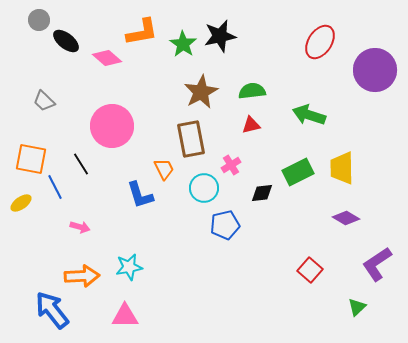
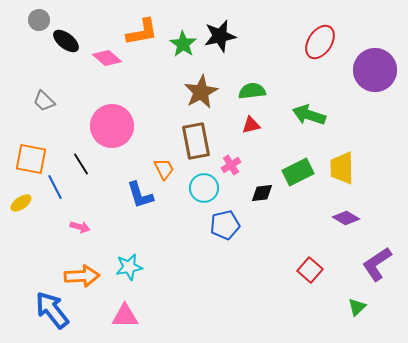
brown rectangle: moved 5 px right, 2 px down
